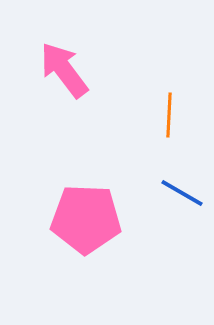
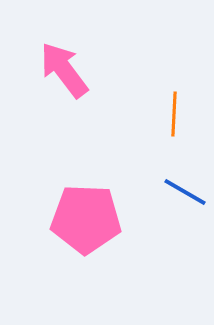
orange line: moved 5 px right, 1 px up
blue line: moved 3 px right, 1 px up
